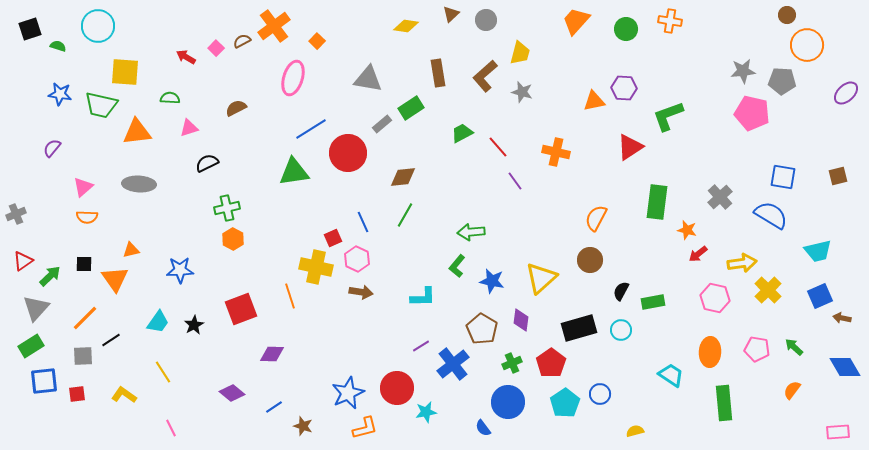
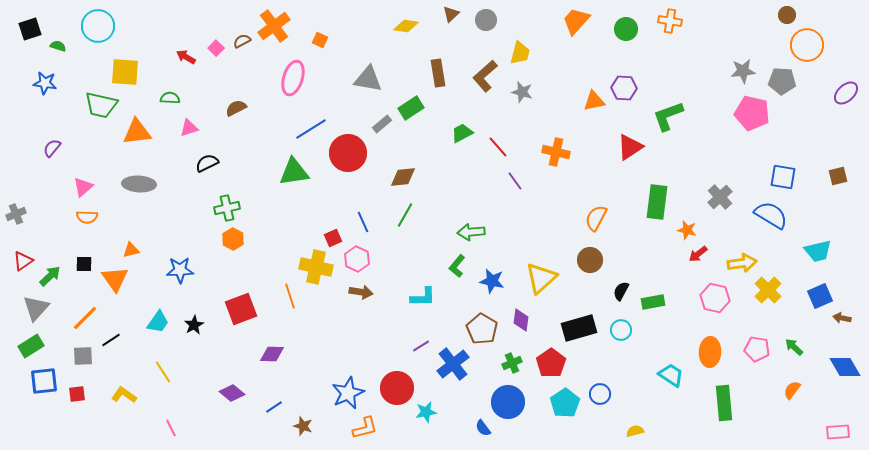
orange square at (317, 41): moved 3 px right, 1 px up; rotated 21 degrees counterclockwise
blue star at (60, 94): moved 15 px left, 11 px up
